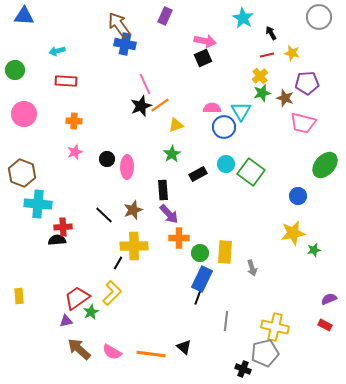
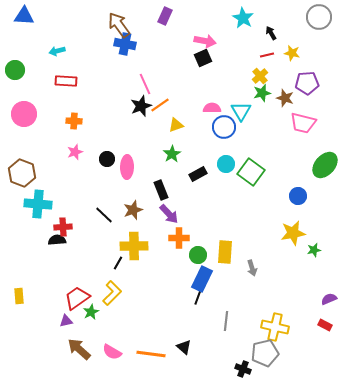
black rectangle at (163, 190): moved 2 px left; rotated 18 degrees counterclockwise
green circle at (200, 253): moved 2 px left, 2 px down
